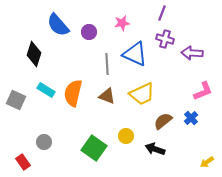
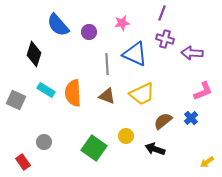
orange semicircle: rotated 16 degrees counterclockwise
